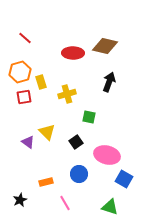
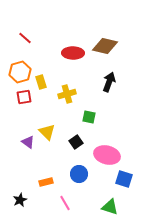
blue square: rotated 12 degrees counterclockwise
